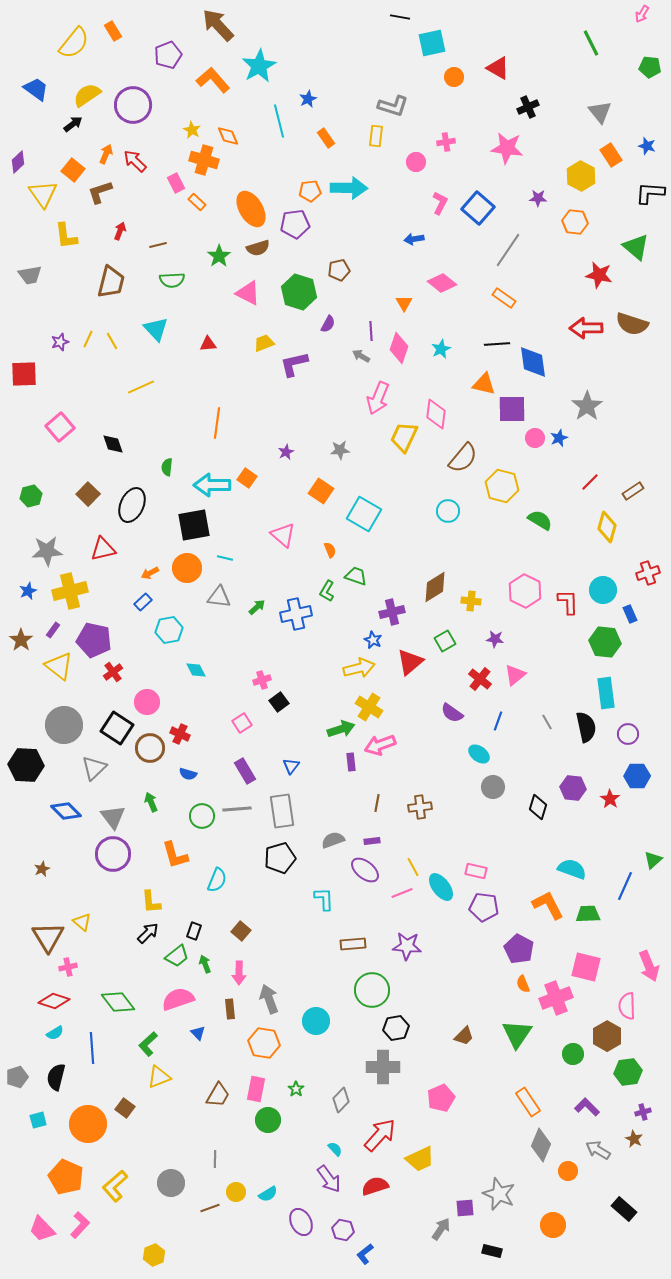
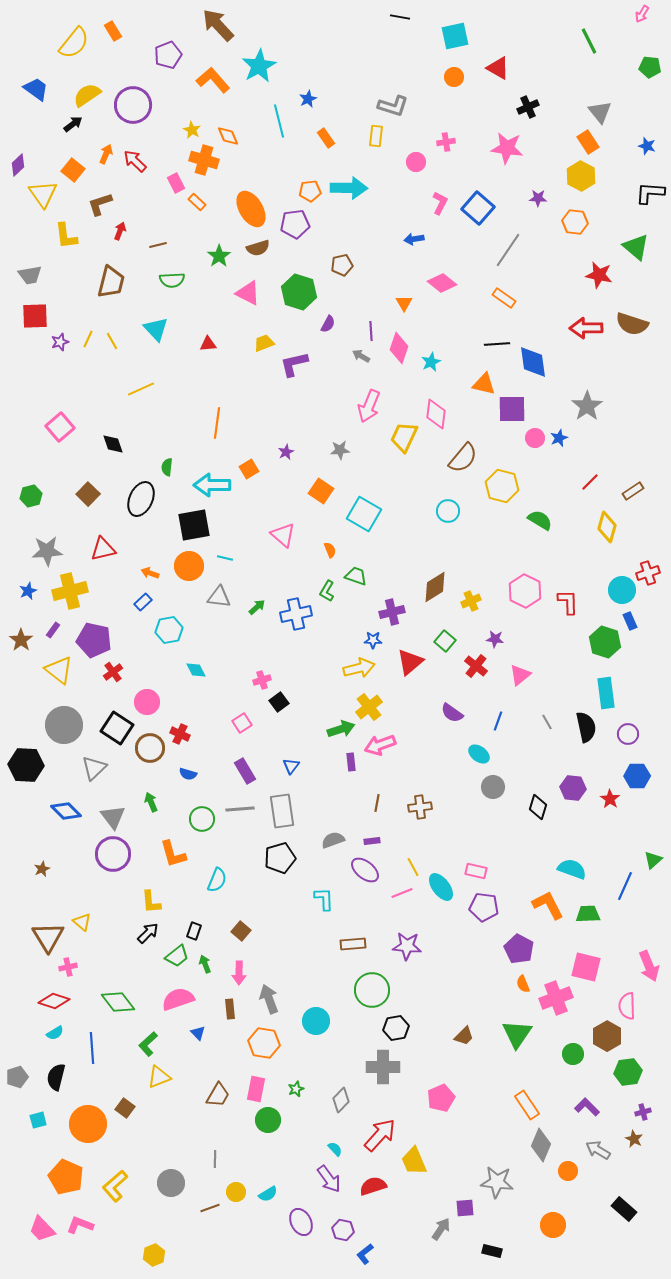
cyan square at (432, 43): moved 23 px right, 7 px up
green line at (591, 43): moved 2 px left, 2 px up
orange rectangle at (611, 155): moved 23 px left, 13 px up
purple diamond at (18, 162): moved 3 px down
brown L-shape at (100, 192): moved 12 px down
brown pentagon at (339, 270): moved 3 px right, 5 px up
cyan star at (441, 349): moved 10 px left, 13 px down
red square at (24, 374): moved 11 px right, 58 px up
yellow line at (141, 387): moved 2 px down
pink arrow at (378, 398): moved 9 px left, 8 px down
orange square at (247, 478): moved 2 px right, 9 px up; rotated 24 degrees clockwise
black ellipse at (132, 505): moved 9 px right, 6 px up
orange circle at (187, 568): moved 2 px right, 2 px up
orange arrow at (150, 573): rotated 48 degrees clockwise
cyan circle at (603, 590): moved 19 px right
yellow cross at (471, 601): rotated 30 degrees counterclockwise
blue rectangle at (630, 614): moved 7 px down
blue star at (373, 640): rotated 24 degrees counterclockwise
green square at (445, 641): rotated 20 degrees counterclockwise
green hexagon at (605, 642): rotated 12 degrees clockwise
yellow triangle at (59, 666): moved 4 px down
pink triangle at (515, 675): moved 5 px right
red cross at (480, 679): moved 4 px left, 13 px up
yellow cross at (369, 707): rotated 20 degrees clockwise
gray line at (237, 809): moved 3 px right
green circle at (202, 816): moved 3 px down
orange L-shape at (175, 855): moved 2 px left, 1 px up
green star at (296, 1089): rotated 14 degrees clockwise
orange rectangle at (528, 1102): moved 1 px left, 3 px down
yellow trapezoid at (420, 1159): moved 6 px left, 2 px down; rotated 92 degrees clockwise
red semicircle at (375, 1186): moved 2 px left
gray star at (499, 1194): moved 2 px left, 12 px up; rotated 16 degrees counterclockwise
pink L-shape at (80, 1225): rotated 112 degrees counterclockwise
